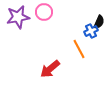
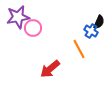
pink circle: moved 11 px left, 16 px down
blue cross: rotated 32 degrees counterclockwise
